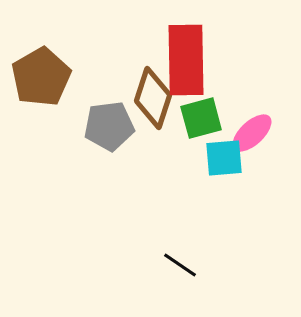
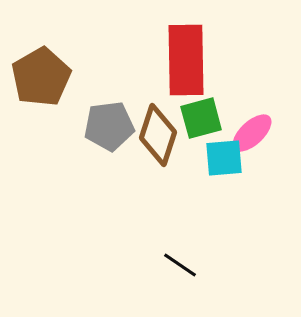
brown diamond: moved 5 px right, 37 px down
